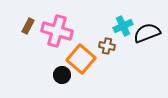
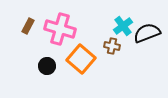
cyan cross: rotated 12 degrees counterclockwise
pink cross: moved 3 px right, 2 px up
brown cross: moved 5 px right
black circle: moved 15 px left, 9 px up
